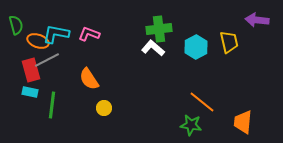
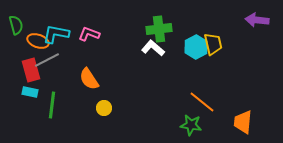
yellow trapezoid: moved 16 px left, 2 px down
